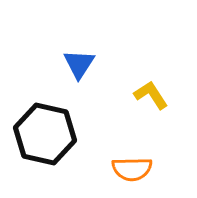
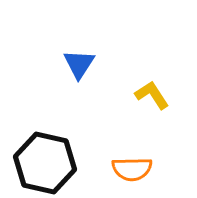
yellow L-shape: moved 1 px right
black hexagon: moved 29 px down
